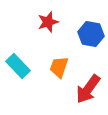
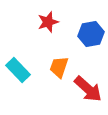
blue hexagon: rotated 20 degrees counterclockwise
cyan rectangle: moved 4 px down
red arrow: rotated 84 degrees counterclockwise
